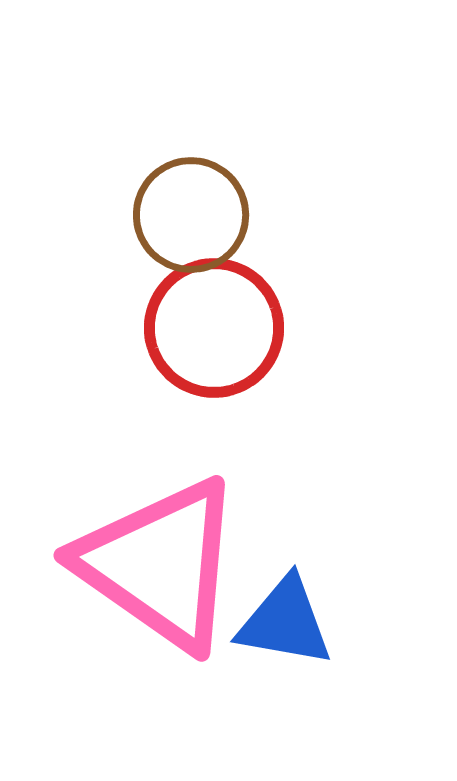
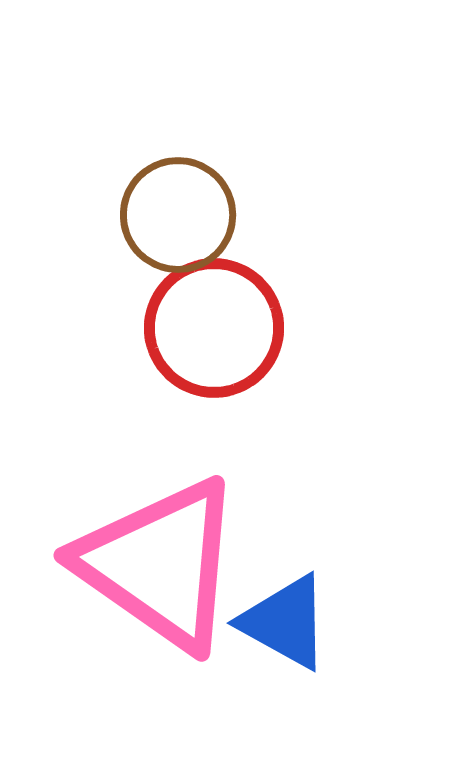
brown circle: moved 13 px left
blue triangle: rotated 19 degrees clockwise
